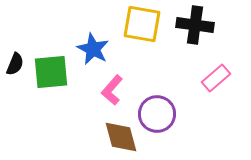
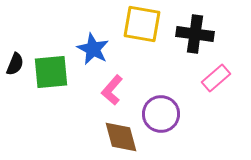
black cross: moved 9 px down
purple circle: moved 4 px right
